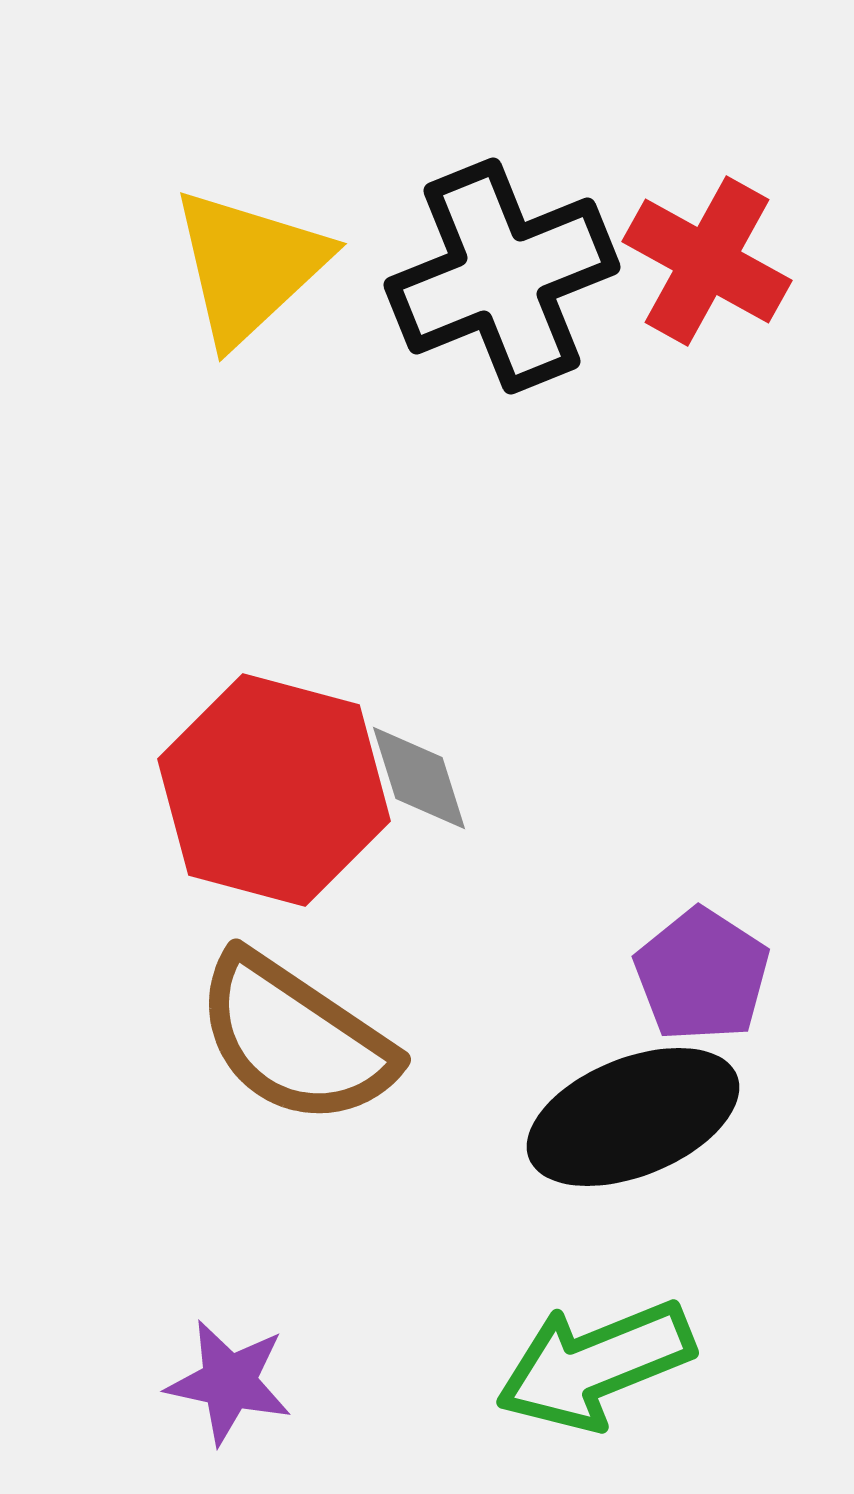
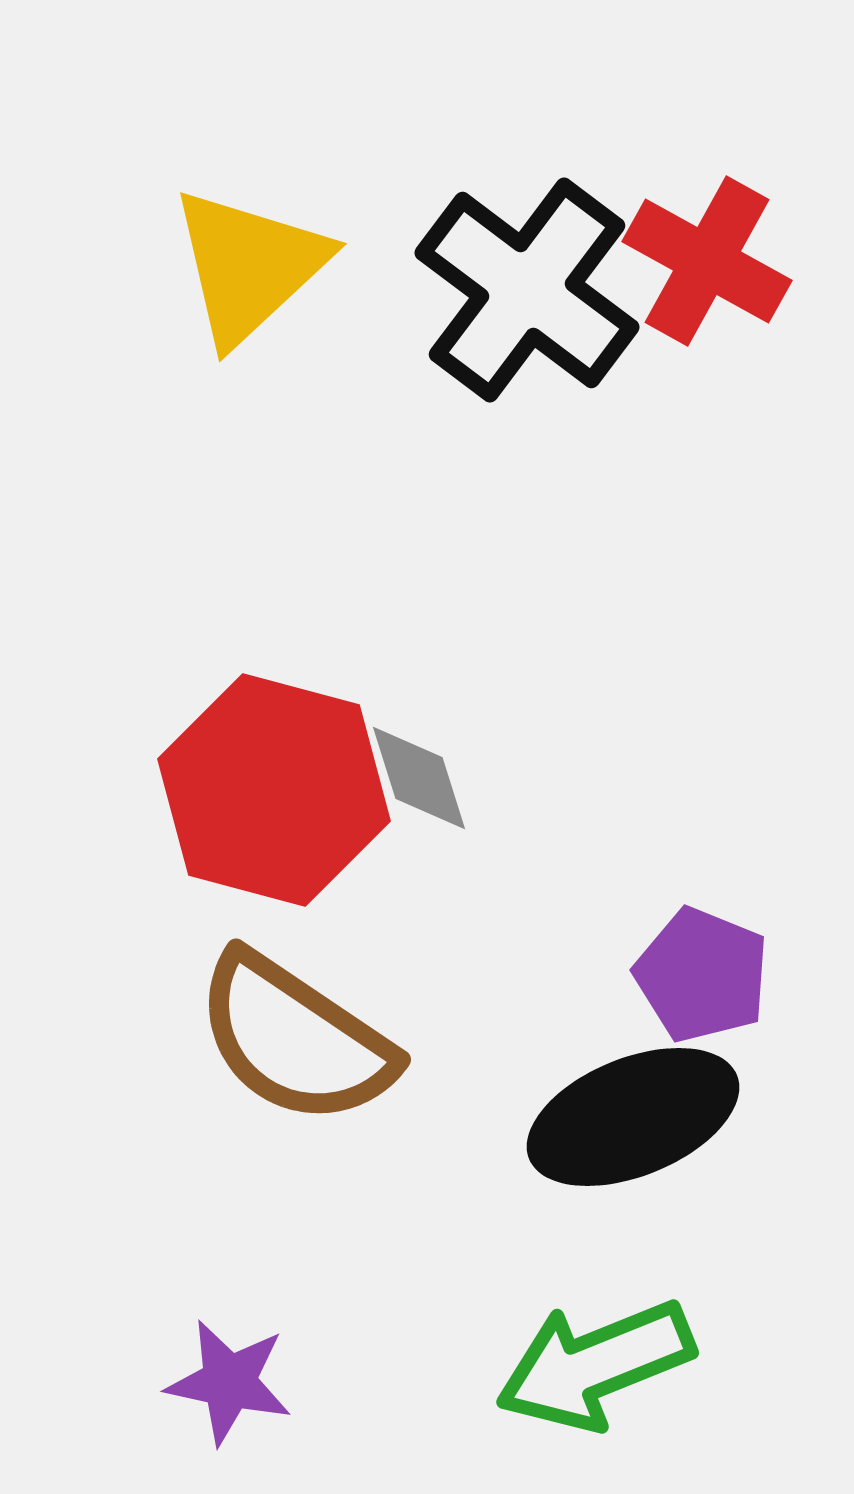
black cross: moved 25 px right, 14 px down; rotated 31 degrees counterclockwise
purple pentagon: rotated 11 degrees counterclockwise
